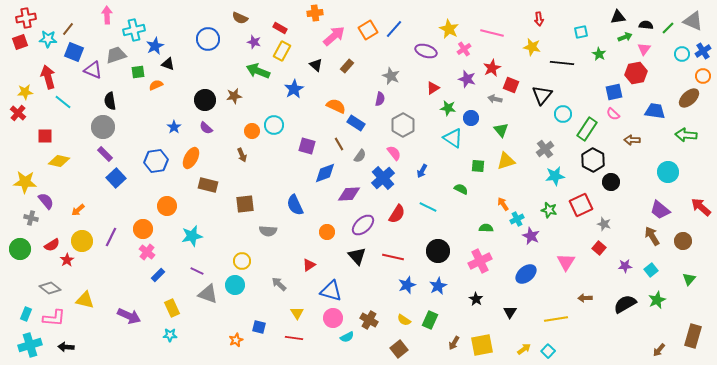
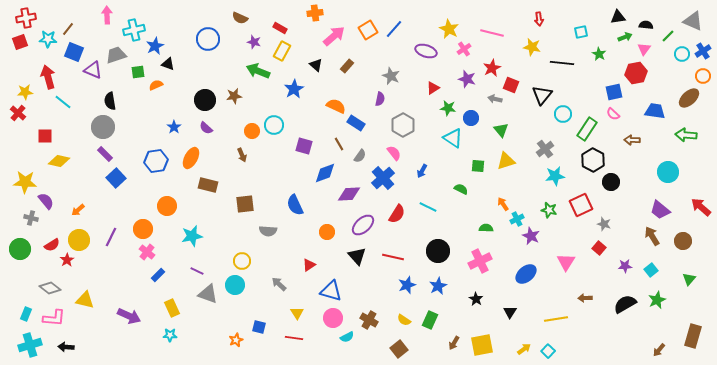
green line at (668, 28): moved 8 px down
purple square at (307, 146): moved 3 px left
yellow circle at (82, 241): moved 3 px left, 1 px up
